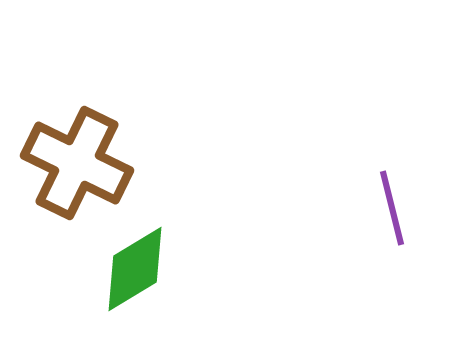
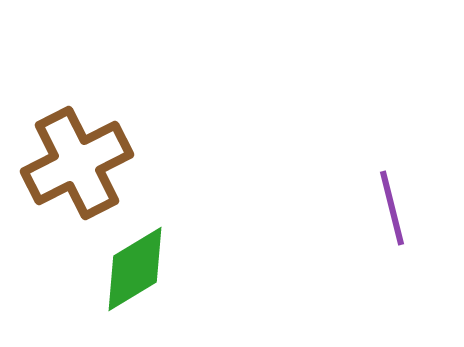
brown cross: rotated 37 degrees clockwise
